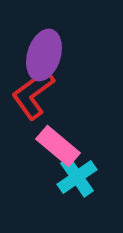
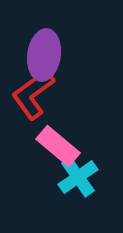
purple ellipse: rotated 9 degrees counterclockwise
cyan cross: moved 1 px right
